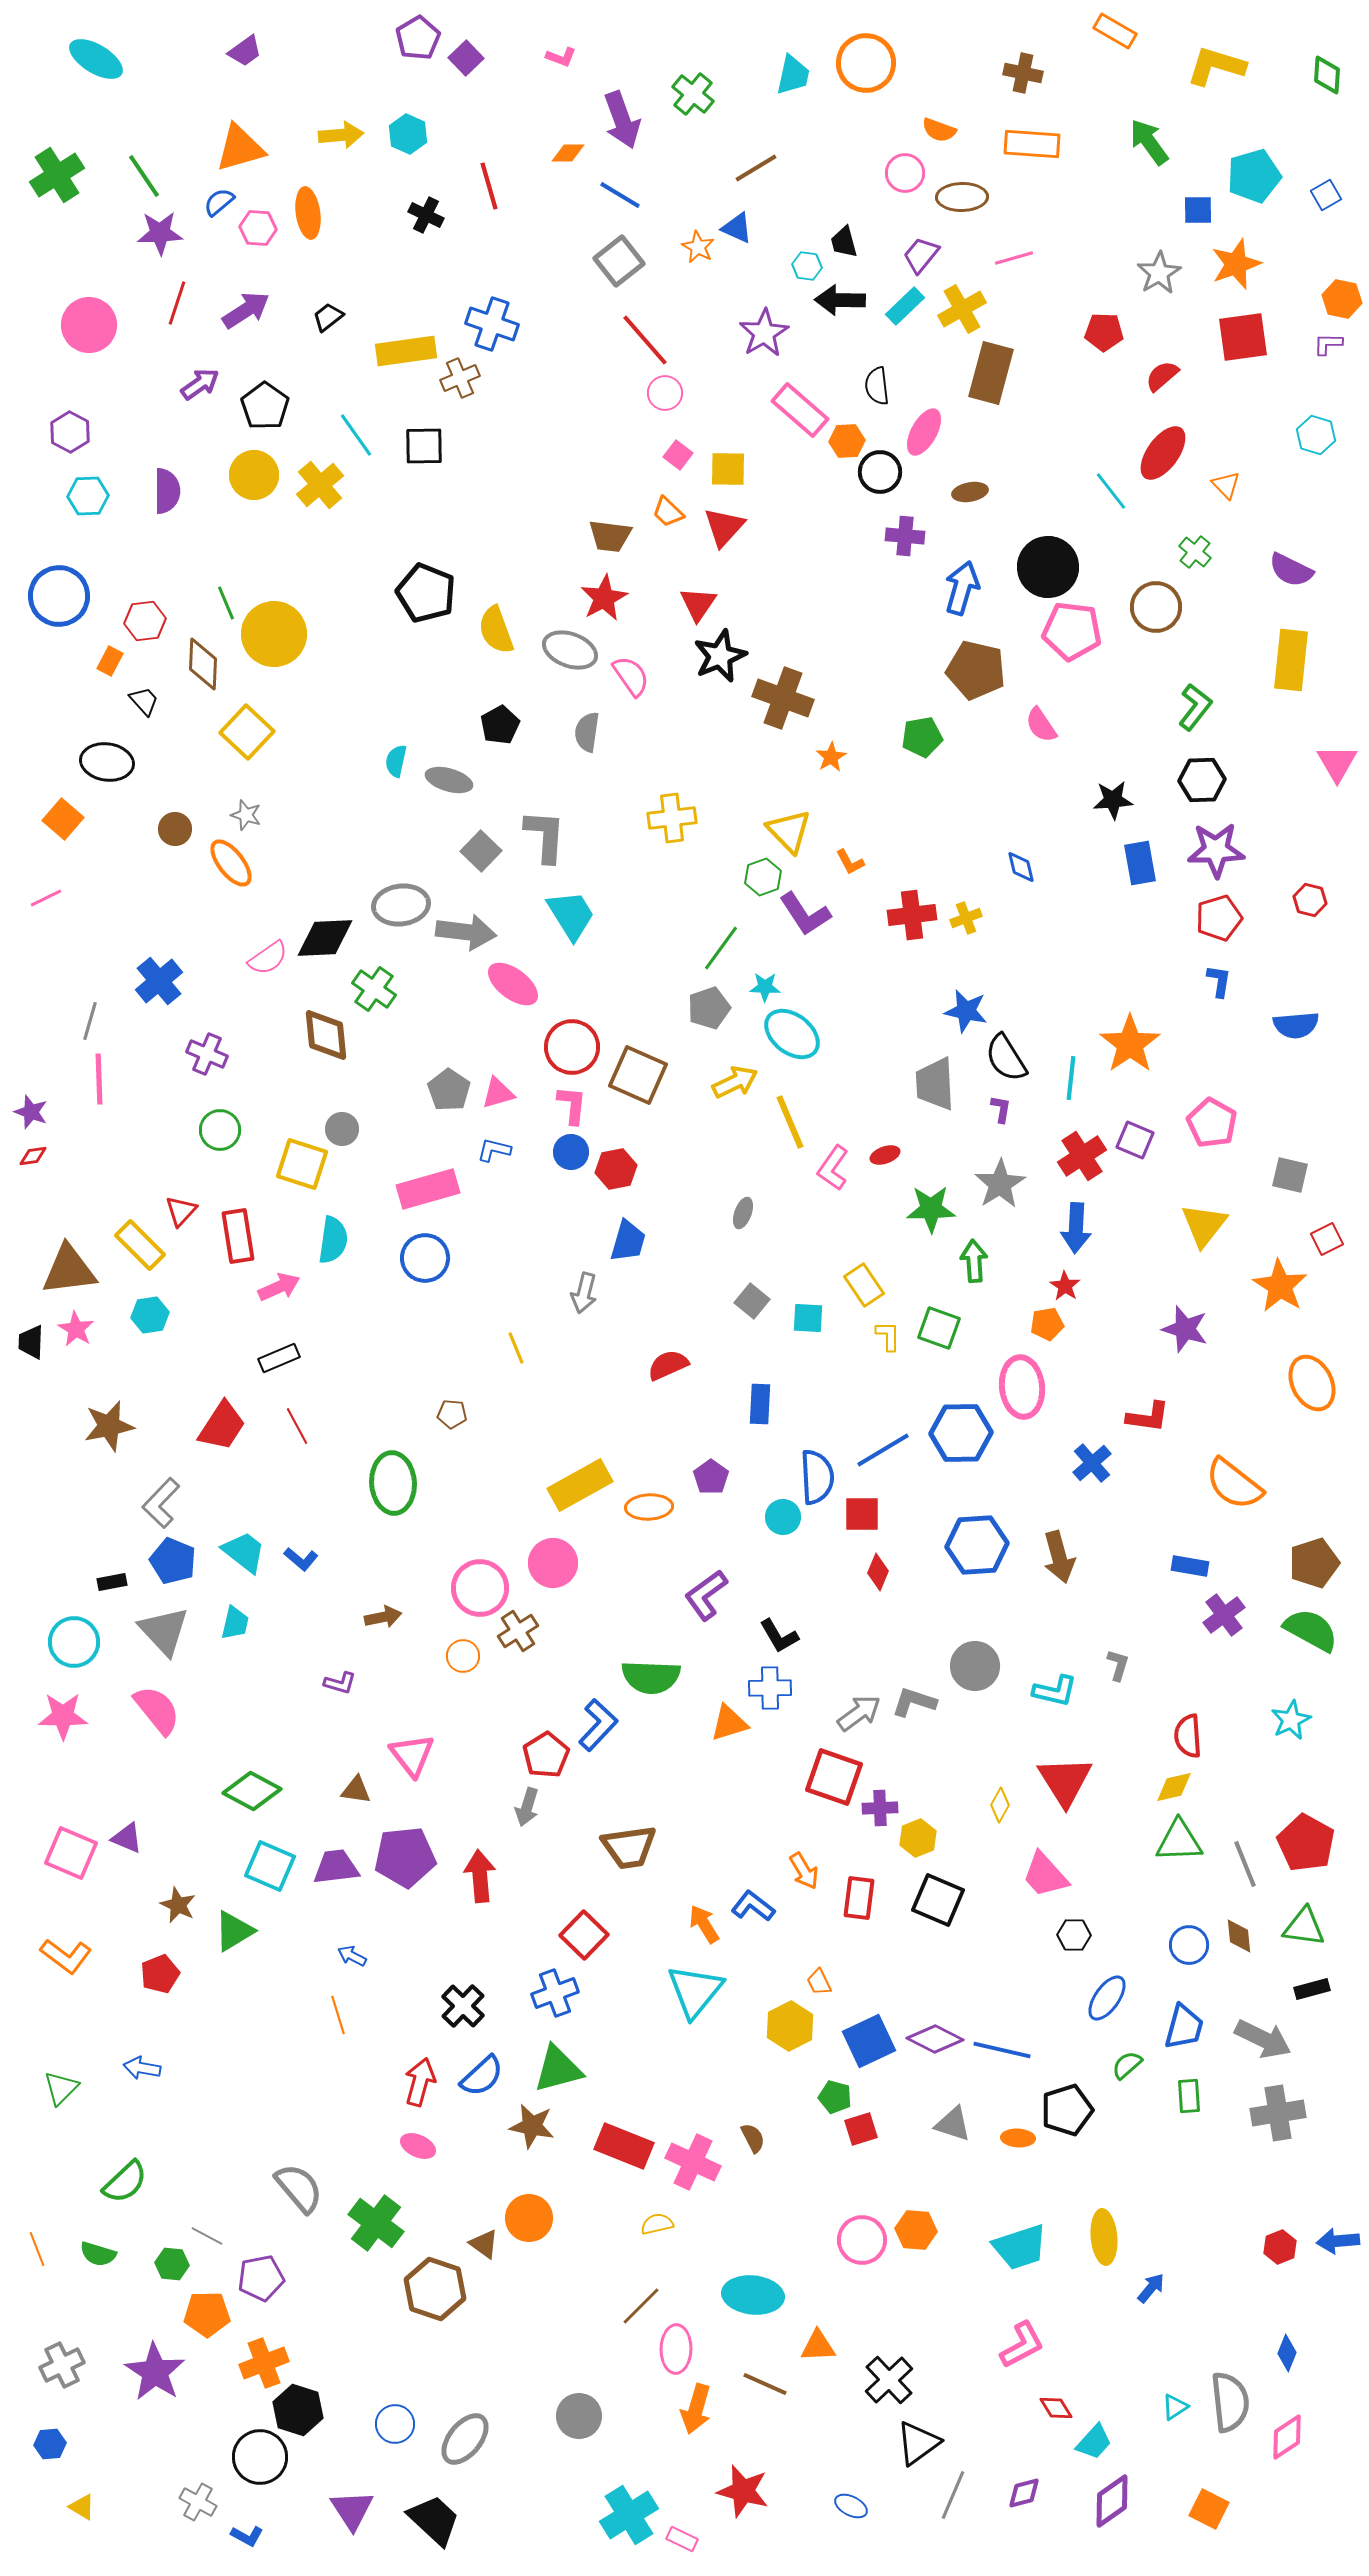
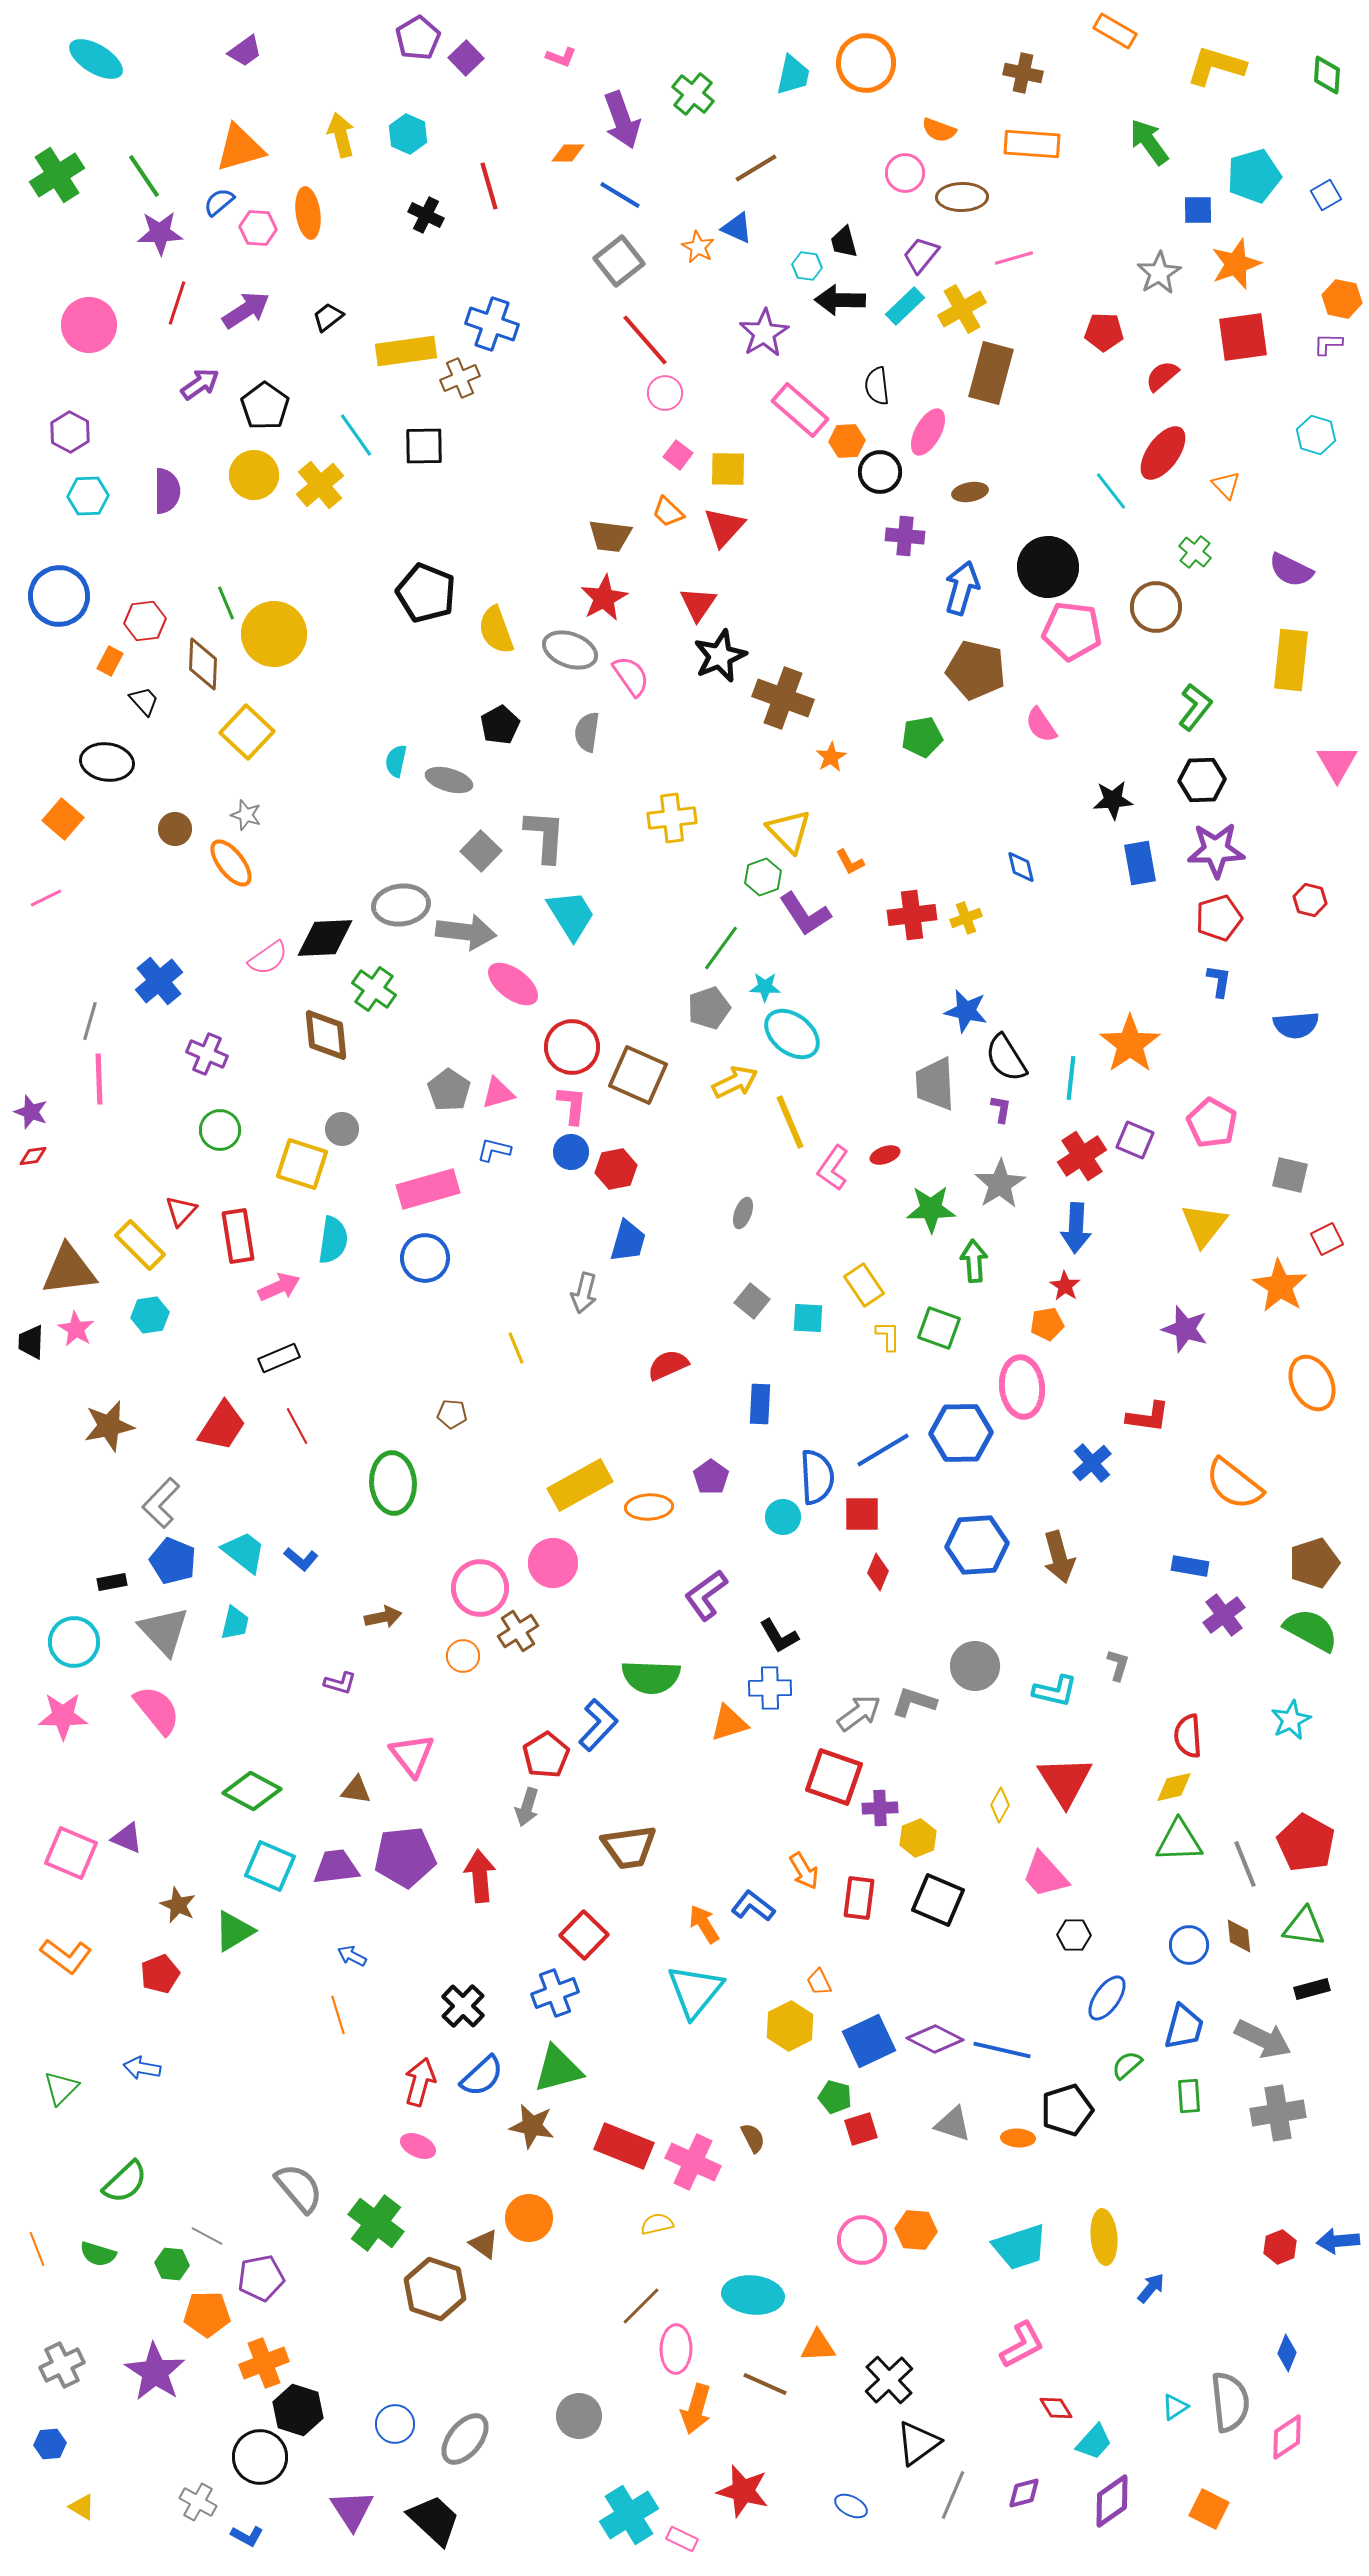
yellow arrow at (341, 135): rotated 99 degrees counterclockwise
pink ellipse at (924, 432): moved 4 px right
